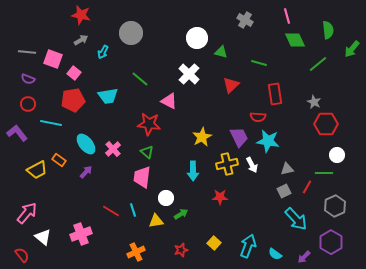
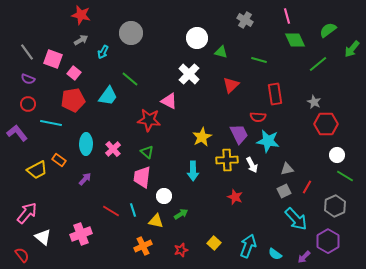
green semicircle at (328, 30): rotated 120 degrees counterclockwise
gray line at (27, 52): rotated 48 degrees clockwise
green line at (259, 63): moved 3 px up
green line at (140, 79): moved 10 px left
cyan trapezoid at (108, 96): rotated 45 degrees counterclockwise
red star at (149, 124): moved 4 px up
purple trapezoid at (239, 137): moved 3 px up
cyan ellipse at (86, 144): rotated 40 degrees clockwise
yellow cross at (227, 164): moved 4 px up; rotated 10 degrees clockwise
purple arrow at (86, 172): moved 1 px left, 7 px down
green line at (324, 173): moved 21 px right, 3 px down; rotated 30 degrees clockwise
red star at (220, 197): moved 15 px right; rotated 21 degrees clockwise
white circle at (166, 198): moved 2 px left, 2 px up
yellow triangle at (156, 221): rotated 21 degrees clockwise
purple hexagon at (331, 242): moved 3 px left, 1 px up
orange cross at (136, 252): moved 7 px right, 6 px up
